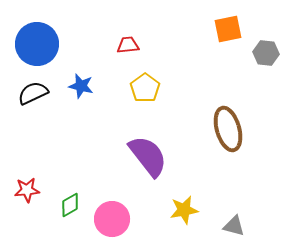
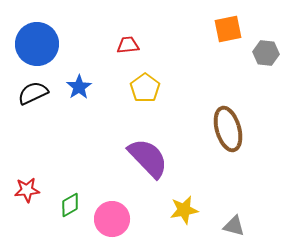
blue star: moved 2 px left, 1 px down; rotated 25 degrees clockwise
purple semicircle: moved 2 px down; rotated 6 degrees counterclockwise
